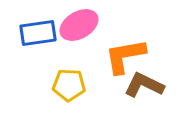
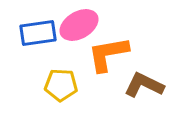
orange L-shape: moved 17 px left, 2 px up
yellow pentagon: moved 8 px left
